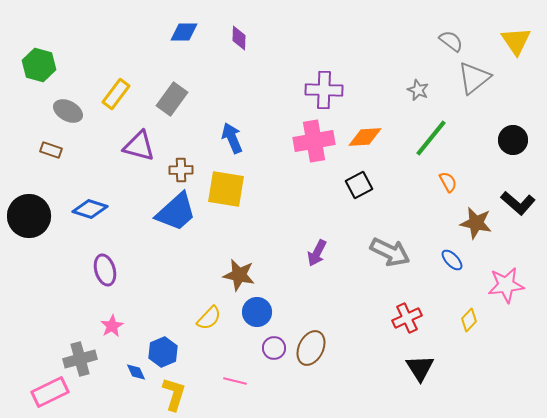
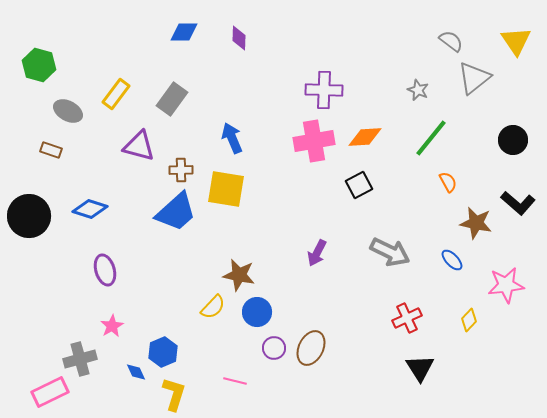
yellow semicircle at (209, 318): moved 4 px right, 11 px up
